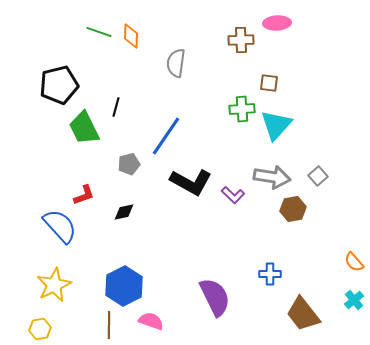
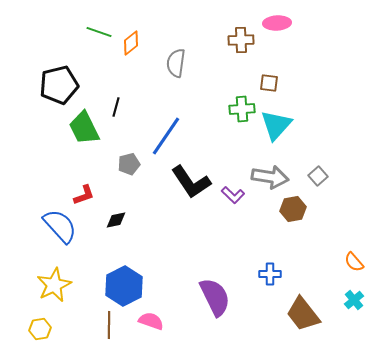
orange diamond: moved 7 px down; rotated 50 degrees clockwise
gray arrow: moved 2 px left
black L-shape: rotated 27 degrees clockwise
black diamond: moved 8 px left, 8 px down
